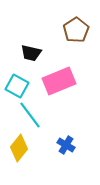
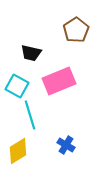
cyan line: rotated 20 degrees clockwise
yellow diamond: moved 1 px left, 3 px down; rotated 20 degrees clockwise
